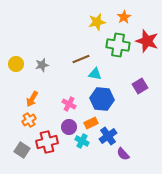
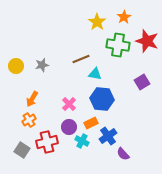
yellow star: rotated 24 degrees counterclockwise
yellow circle: moved 2 px down
purple square: moved 2 px right, 4 px up
pink cross: rotated 16 degrees clockwise
